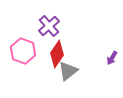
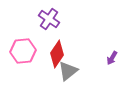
purple cross: moved 7 px up; rotated 15 degrees counterclockwise
pink hexagon: rotated 25 degrees counterclockwise
